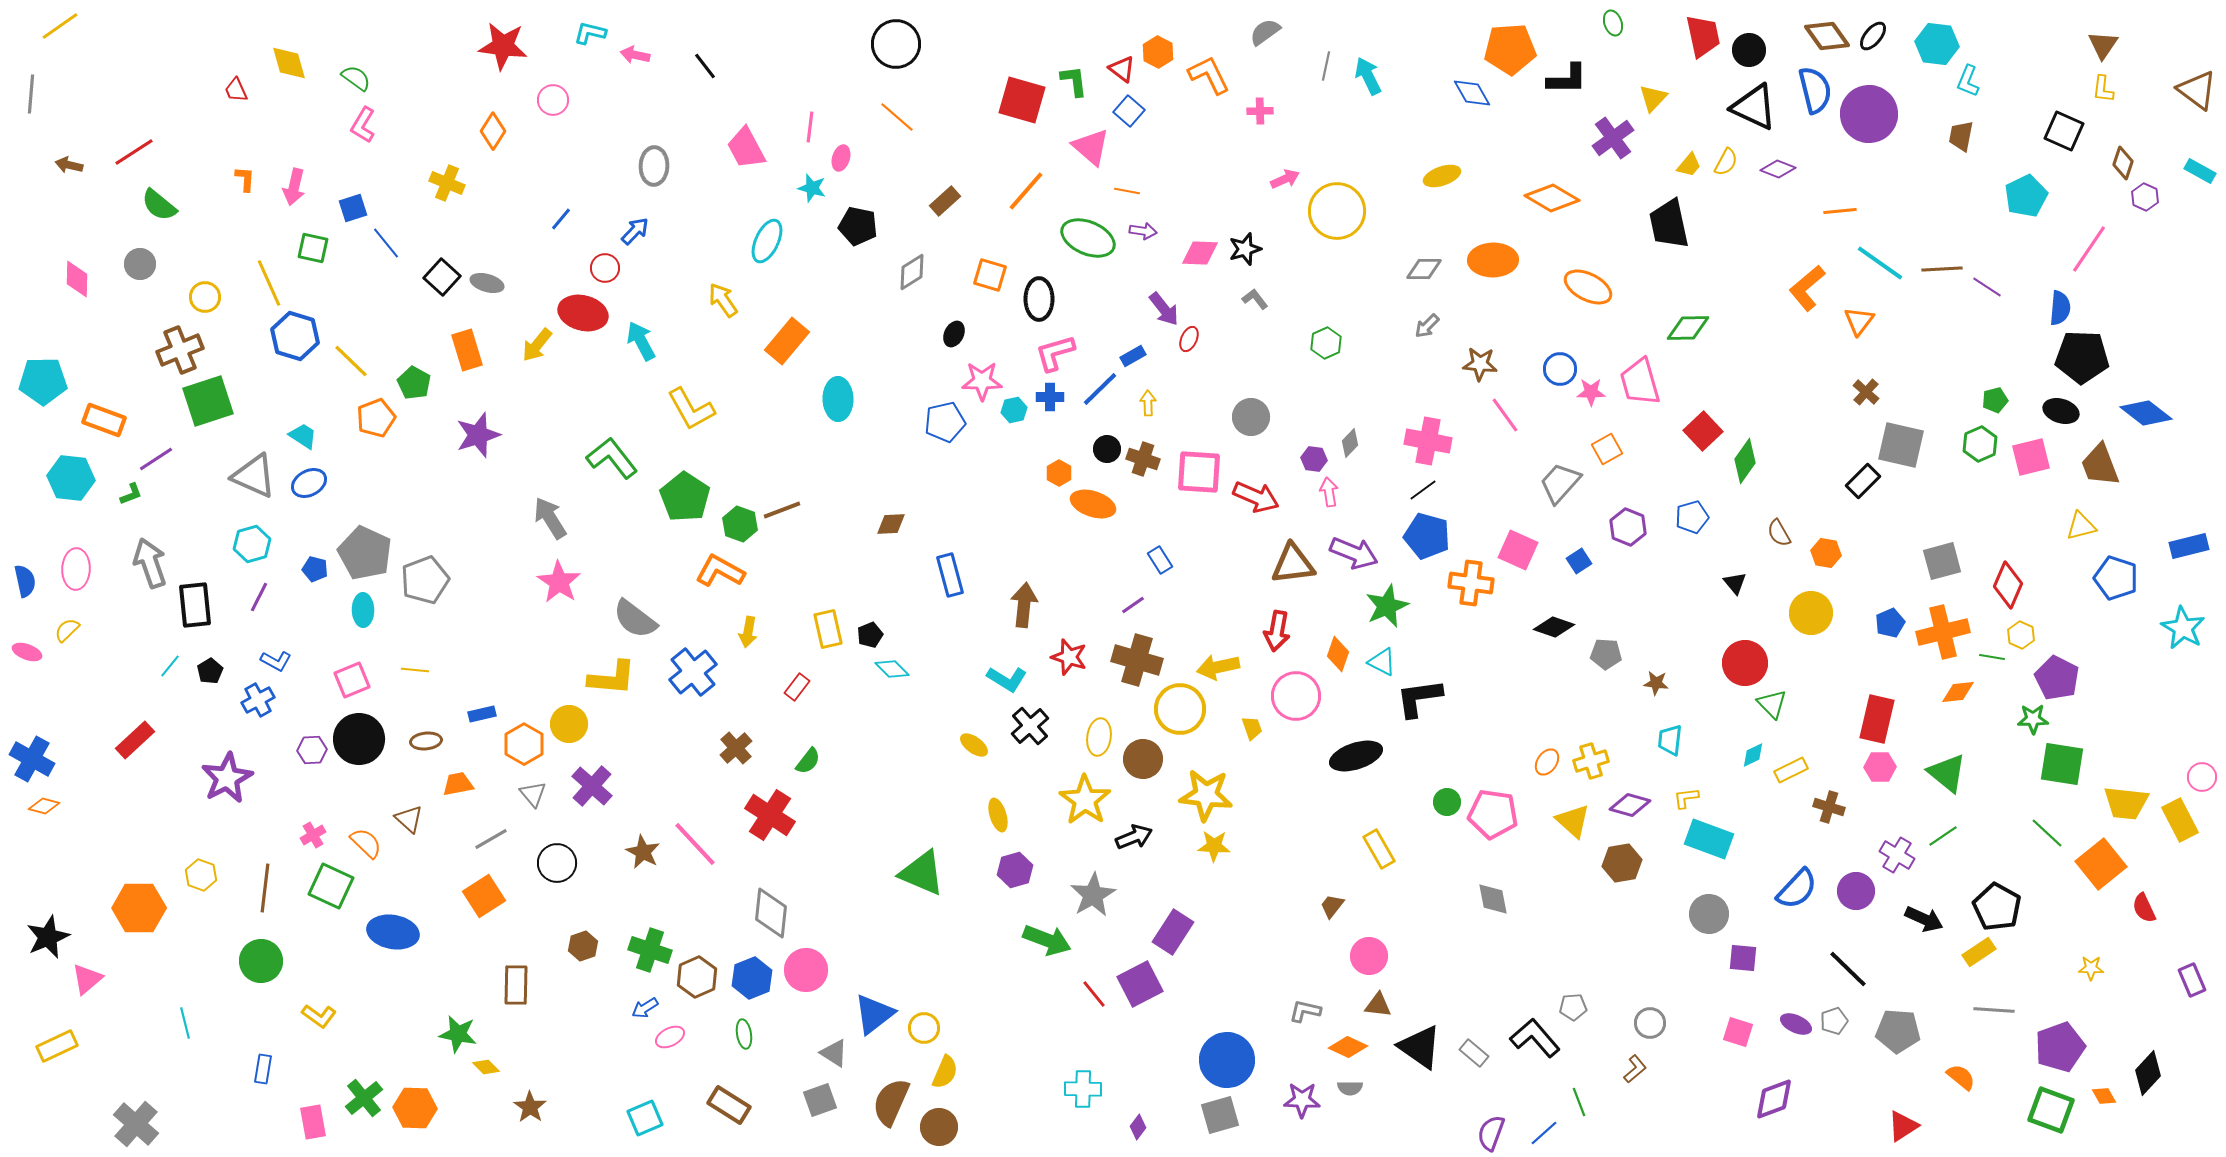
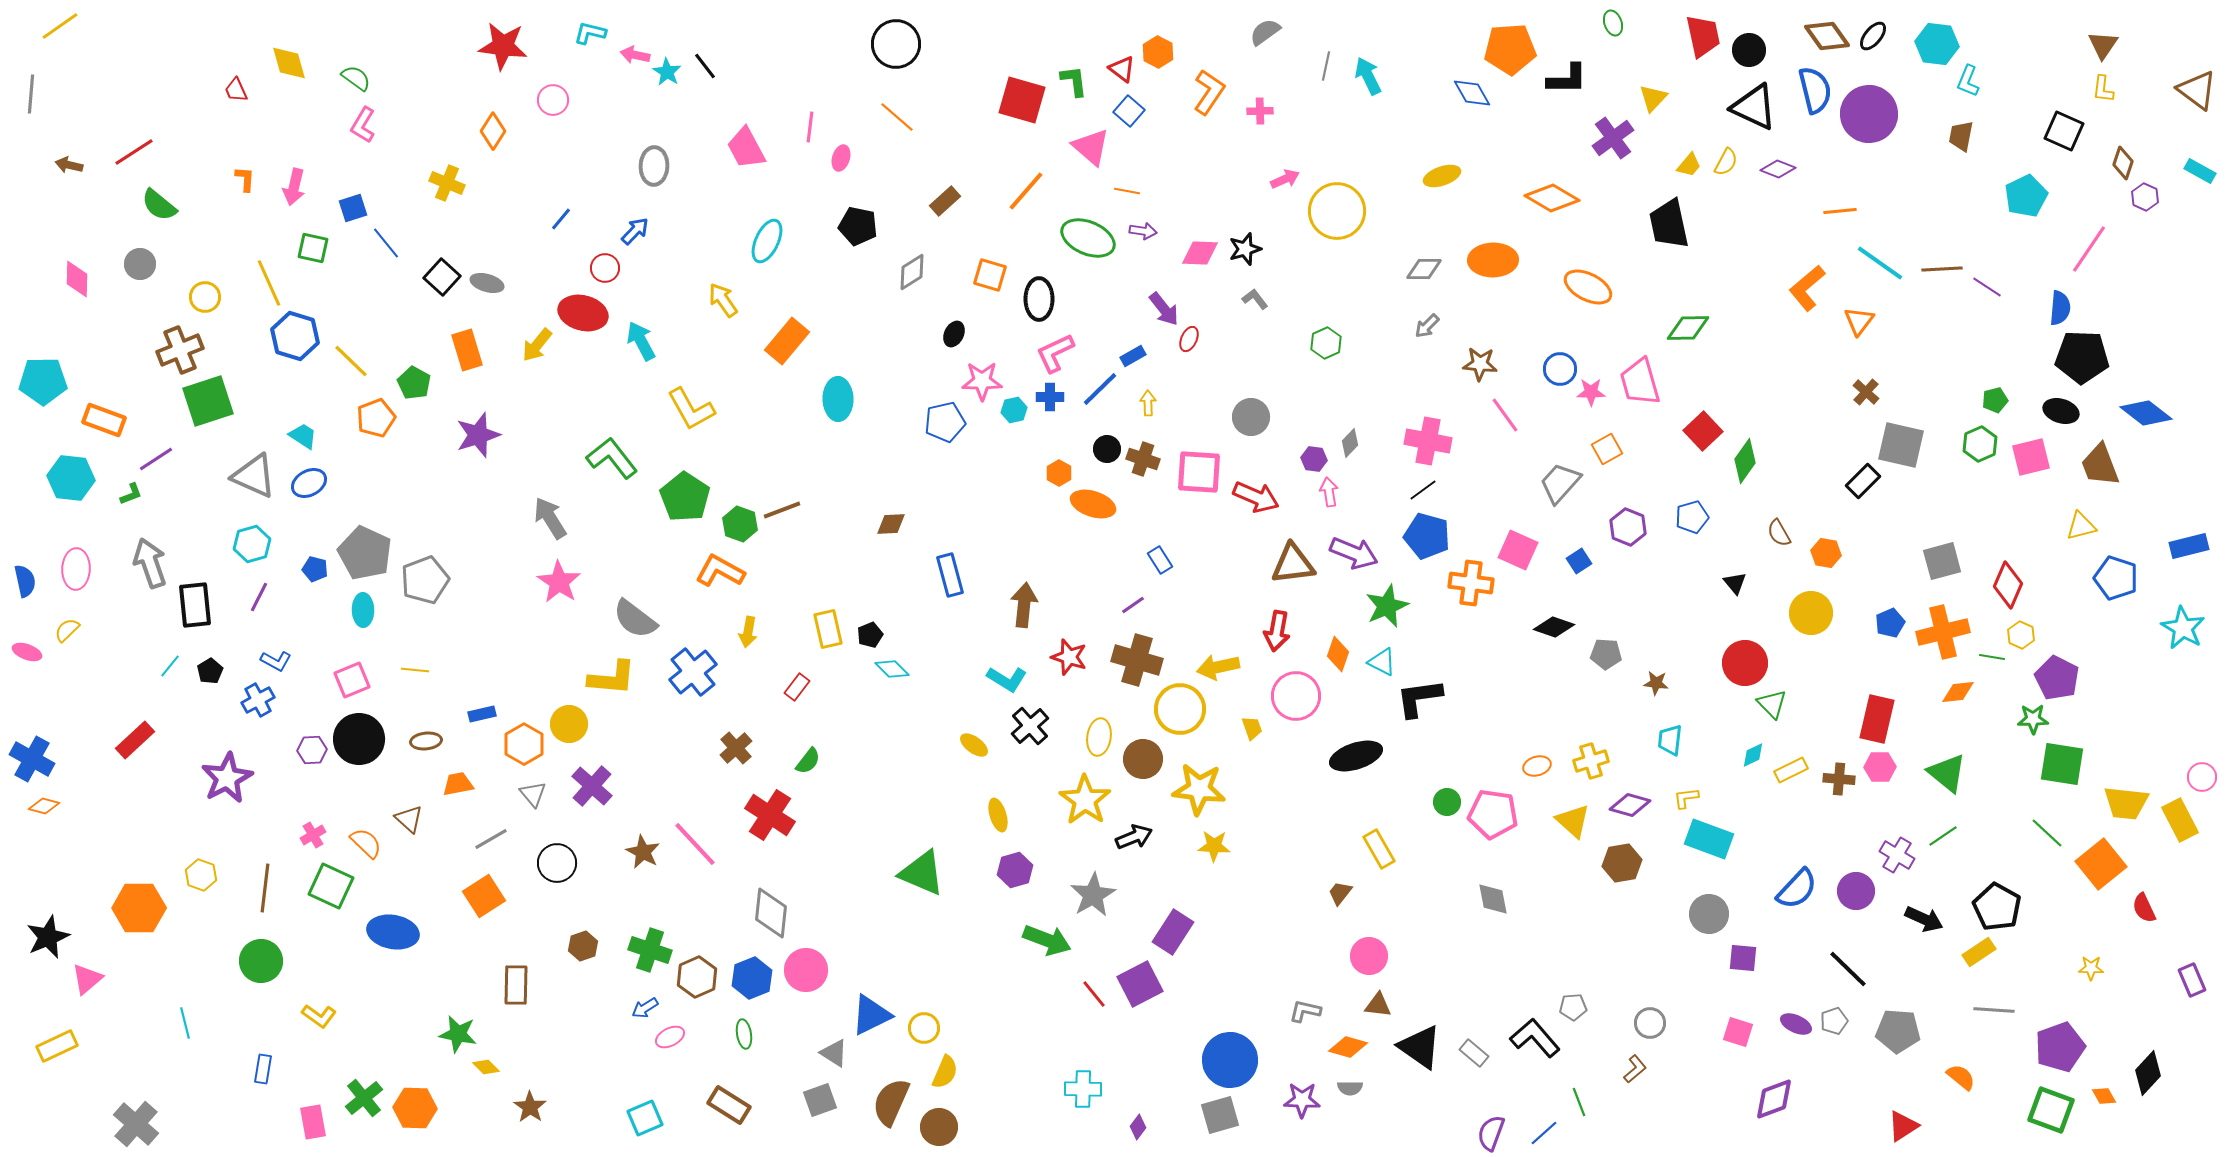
orange L-shape at (1209, 75): moved 17 px down; rotated 60 degrees clockwise
cyan star at (812, 188): moved 145 px left, 116 px up; rotated 16 degrees clockwise
pink L-shape at (1055, 353): rotated 9 degrees counterclockwise
orange ellipse at (1547, 762): moved 10 px left, 4 px down; rotated 40 degrees clockwise
yellow star at (1206, 795): moved 7 px left, 6 px up
brown cross at (1829, 807): moved 10 px right, 28 px up; rotated 12 degrees counterclockwise
brown trapezoid at (1332, 906): moved 8 px right, 13 px up
blue triangle at (874, 1014): moved 3 px left, 1 px down; rotated 12 degrees clockwise
orange diamond at (1348, 1047): rotated 9 degrees counterclockwise
blue circle at (1227, 1060): moved 3 px right
